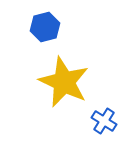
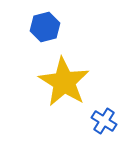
yellow star: rotated 6 degrees clockwise
